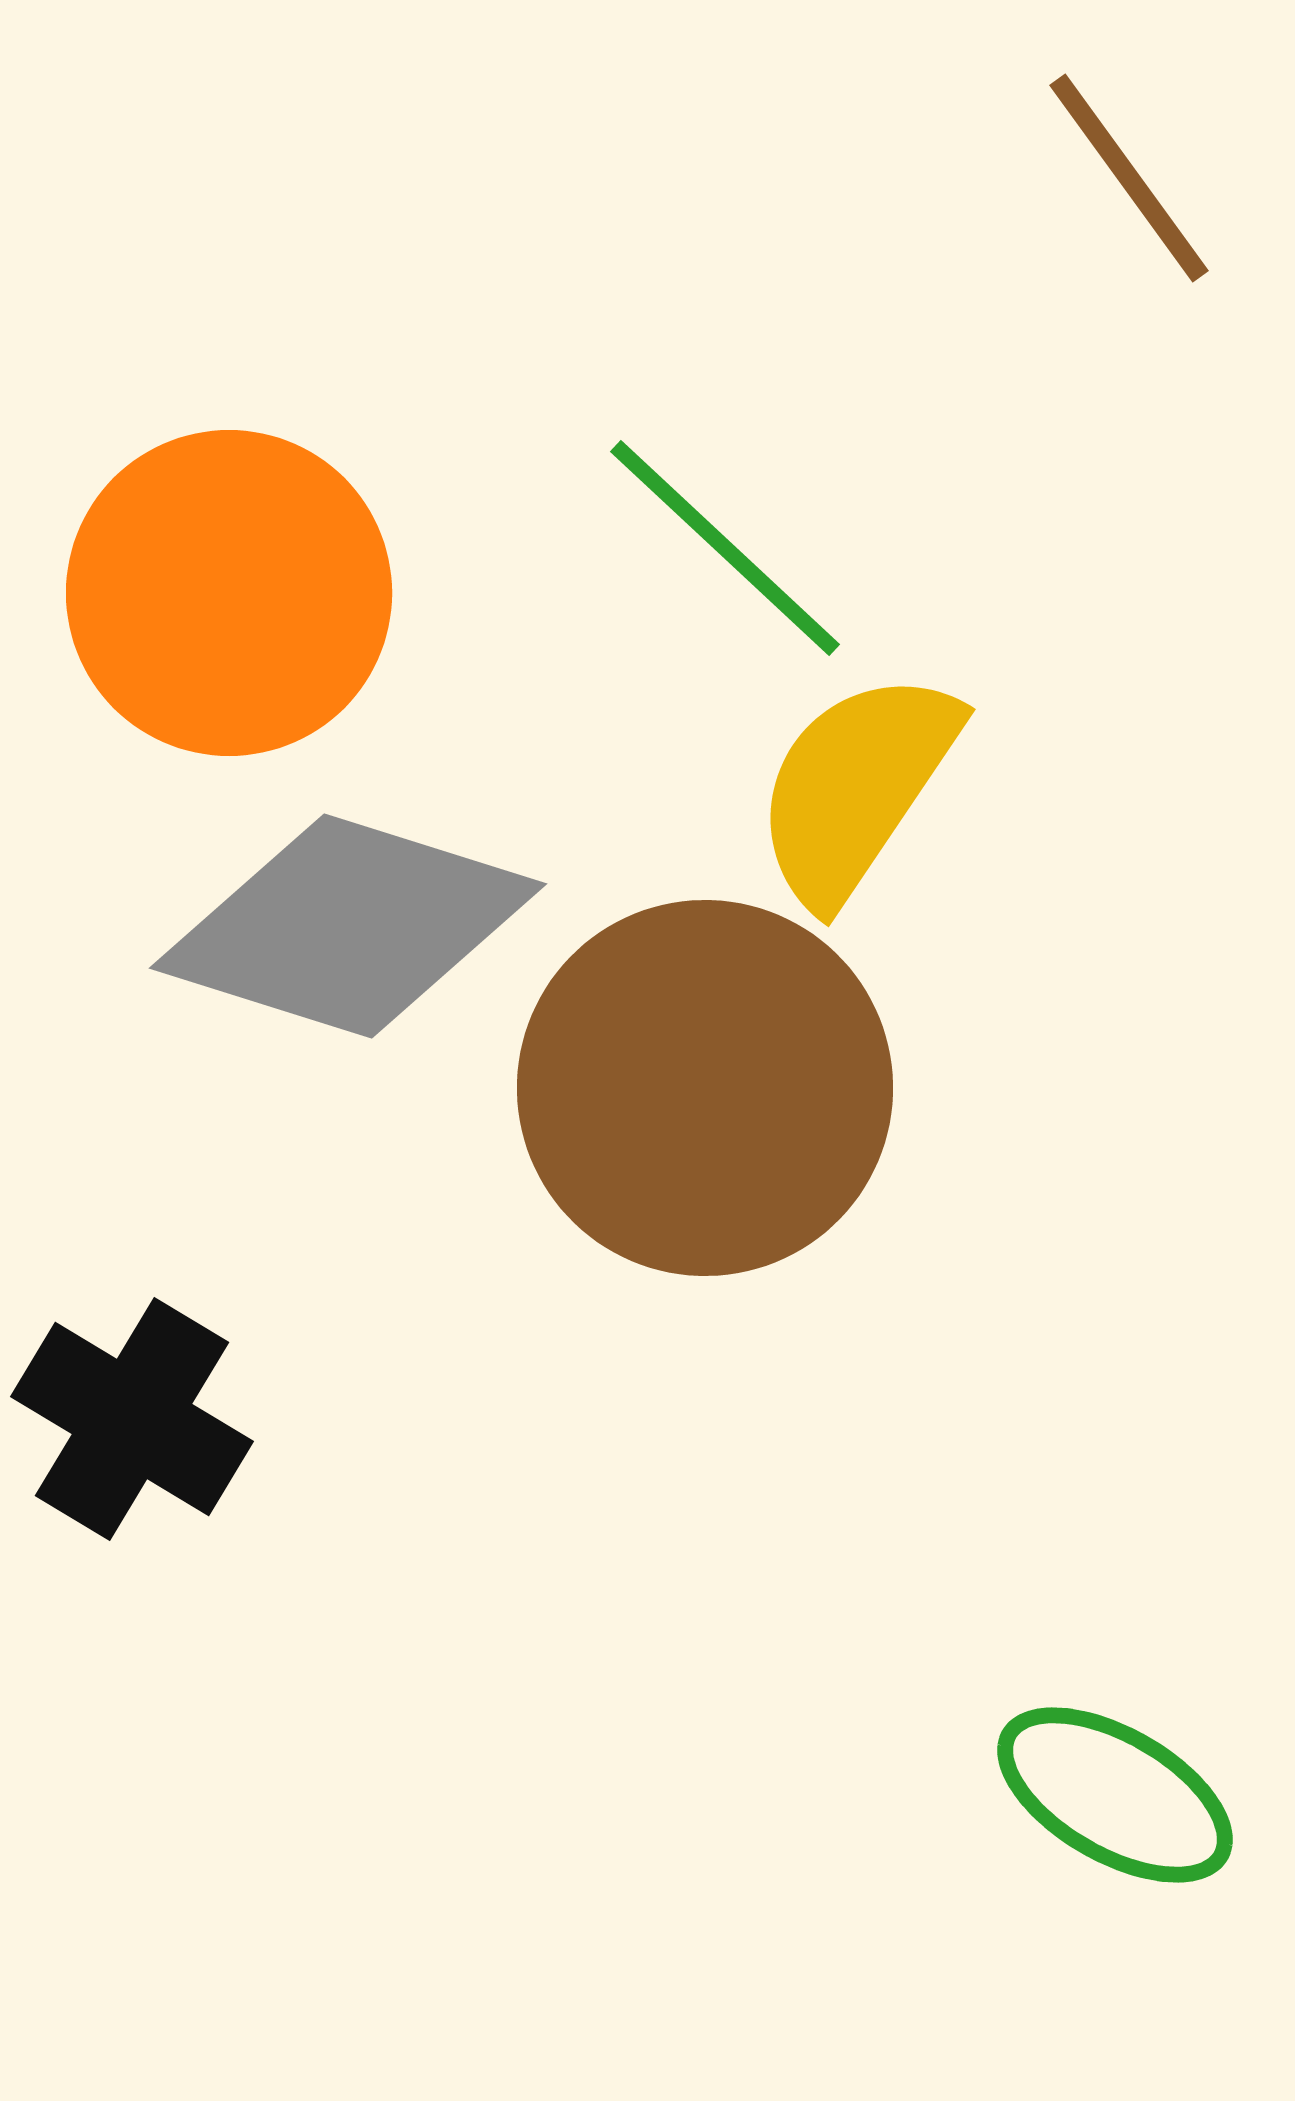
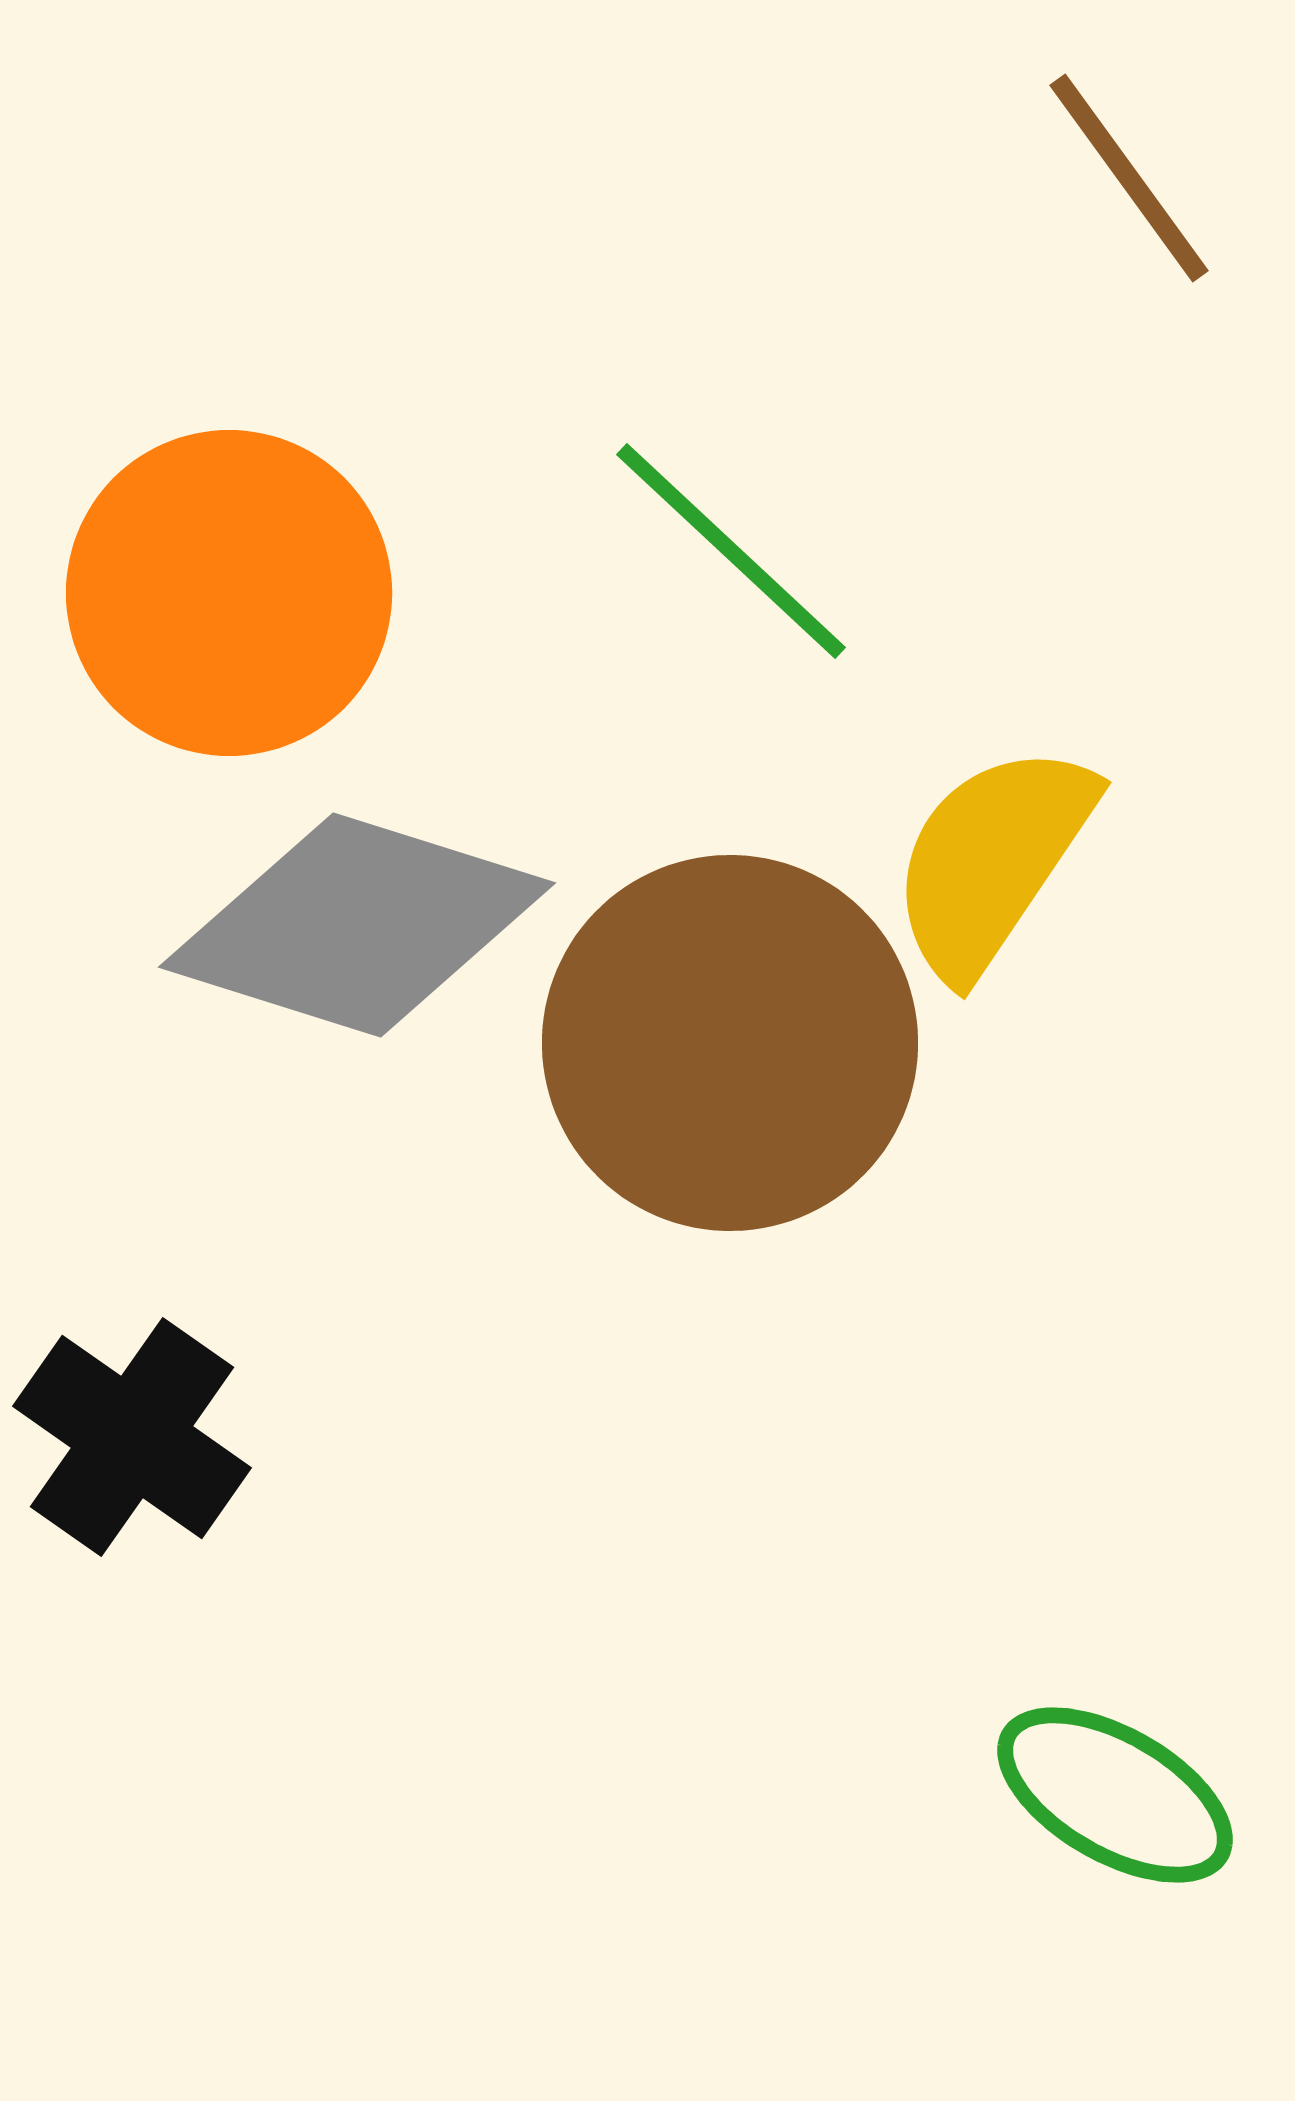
green line: moved 6 px right, 3 px down
yellow semicircle: moved 136 px right, 73 px down
gray diamond: moved 9 px right, 1 px up
brown circle: moved 25 px right, 45 px up
black cross: moved 18 px down; rotated 4 degrees clockwise
